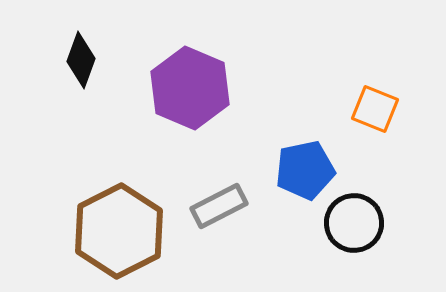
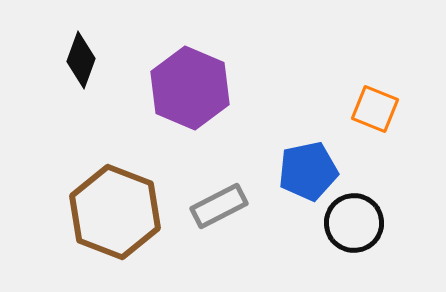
blue pentagon: moved 3 px right, 1 px down
brown hexagon: moved 4 px left, 19 px up; rotated 12 degrees counterclockwise
